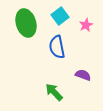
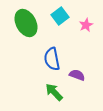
green ellipse: rotated 12 degrees counterclockwise
blue semicircle: moved 5 px left, 12 px down
purple semicircle: moved 6 px left
